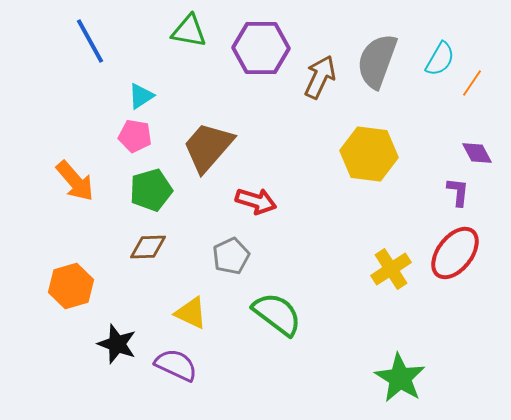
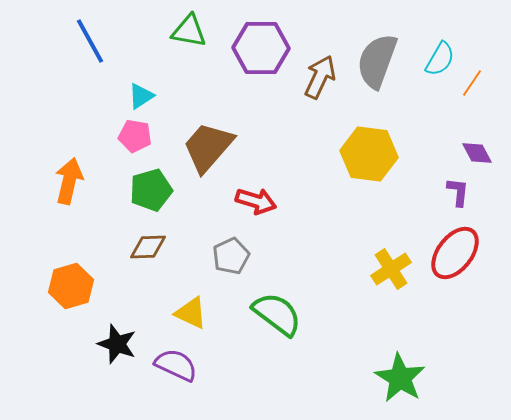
orange arrow: moved 6 px left; rotated 126 degrees counterclockwise
